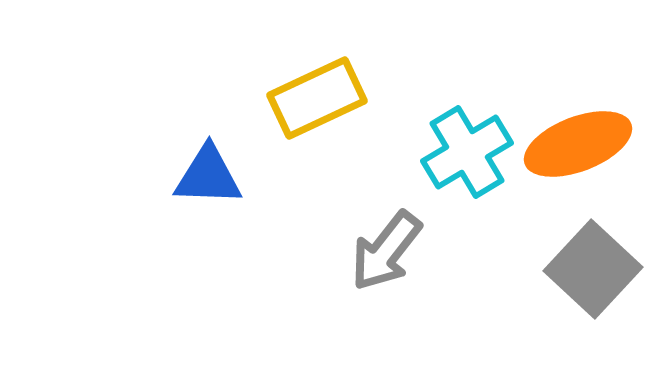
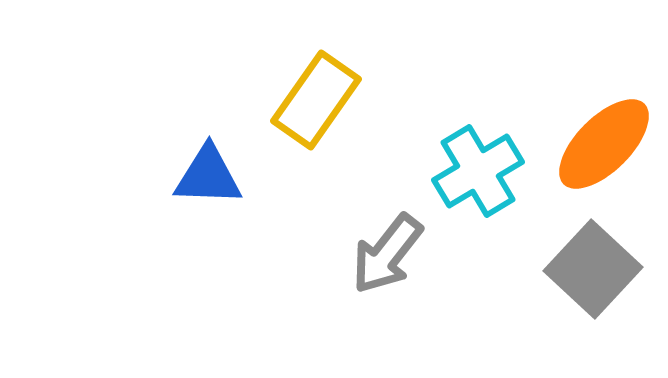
yellow rectangle: moved 1 px left, 2 px down; rotated 30 degrees counterclockwise
orange ellipse: moved 26 px right; rotated 24 degrees counterclockwise
cyan cross: moved 11 px right, 19 px down
gray arrow: moved 1 px right, 3 px down
